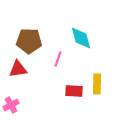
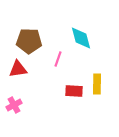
pink cross: moved 3 px right
